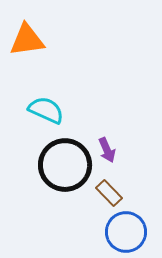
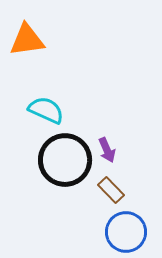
black circle: moved 5 px up
brown rectangle: moved 2 px right, 3 px up
